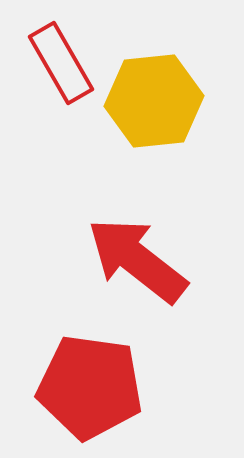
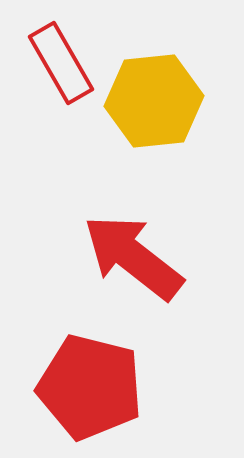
red arrow: moved 4 px left, 3 px up
red pentagon: rotated 6 degrees clockwise
